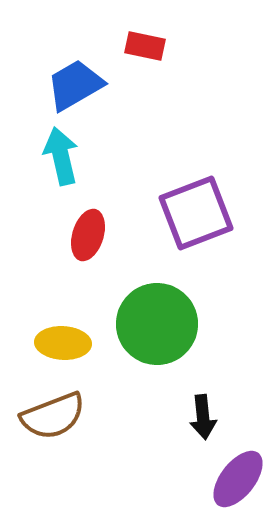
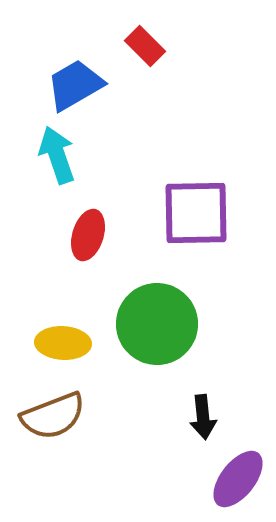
red rectangle: rotated 33 degrees clockwise
cyan arrow: moved 4 px left, 1 px up; rotated 6 degrees counterclockwise
purple square: rotated 20 degrees clockwise
